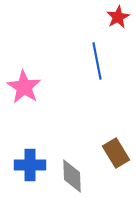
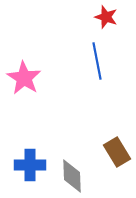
red star: moved 12 px left; rotated 25 degrees counterclockwise
pink star: moved 9 px up
brown rectangle: moved 1 px right, 1 px up
